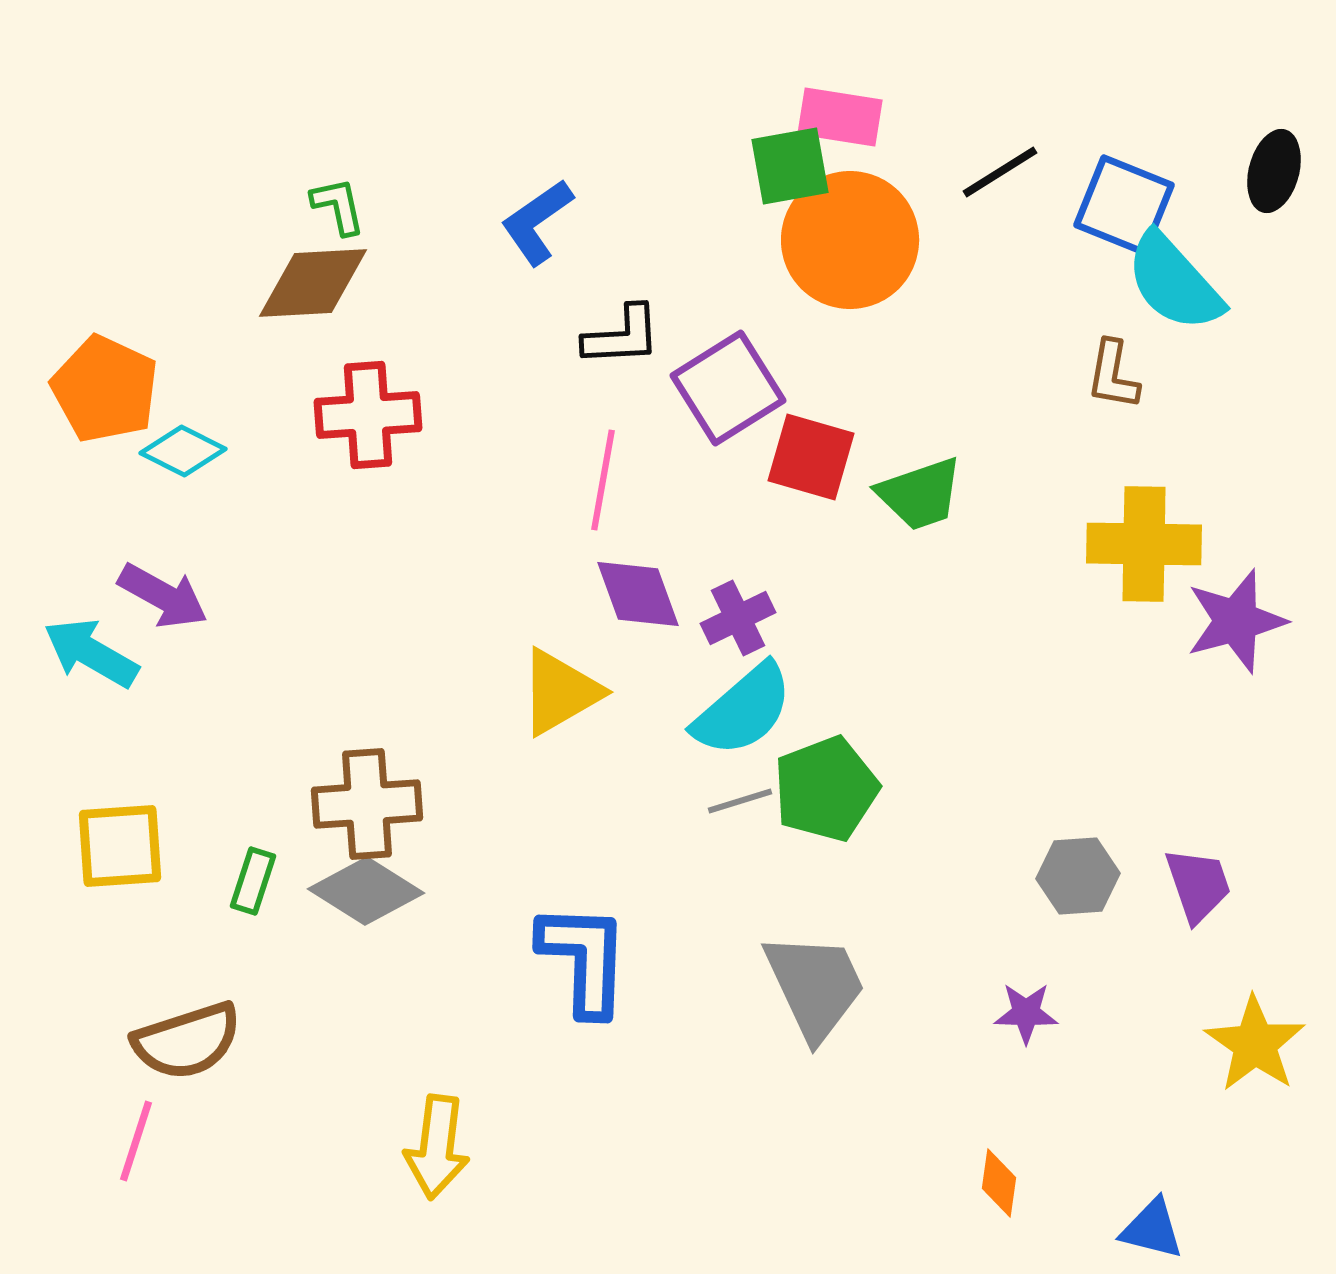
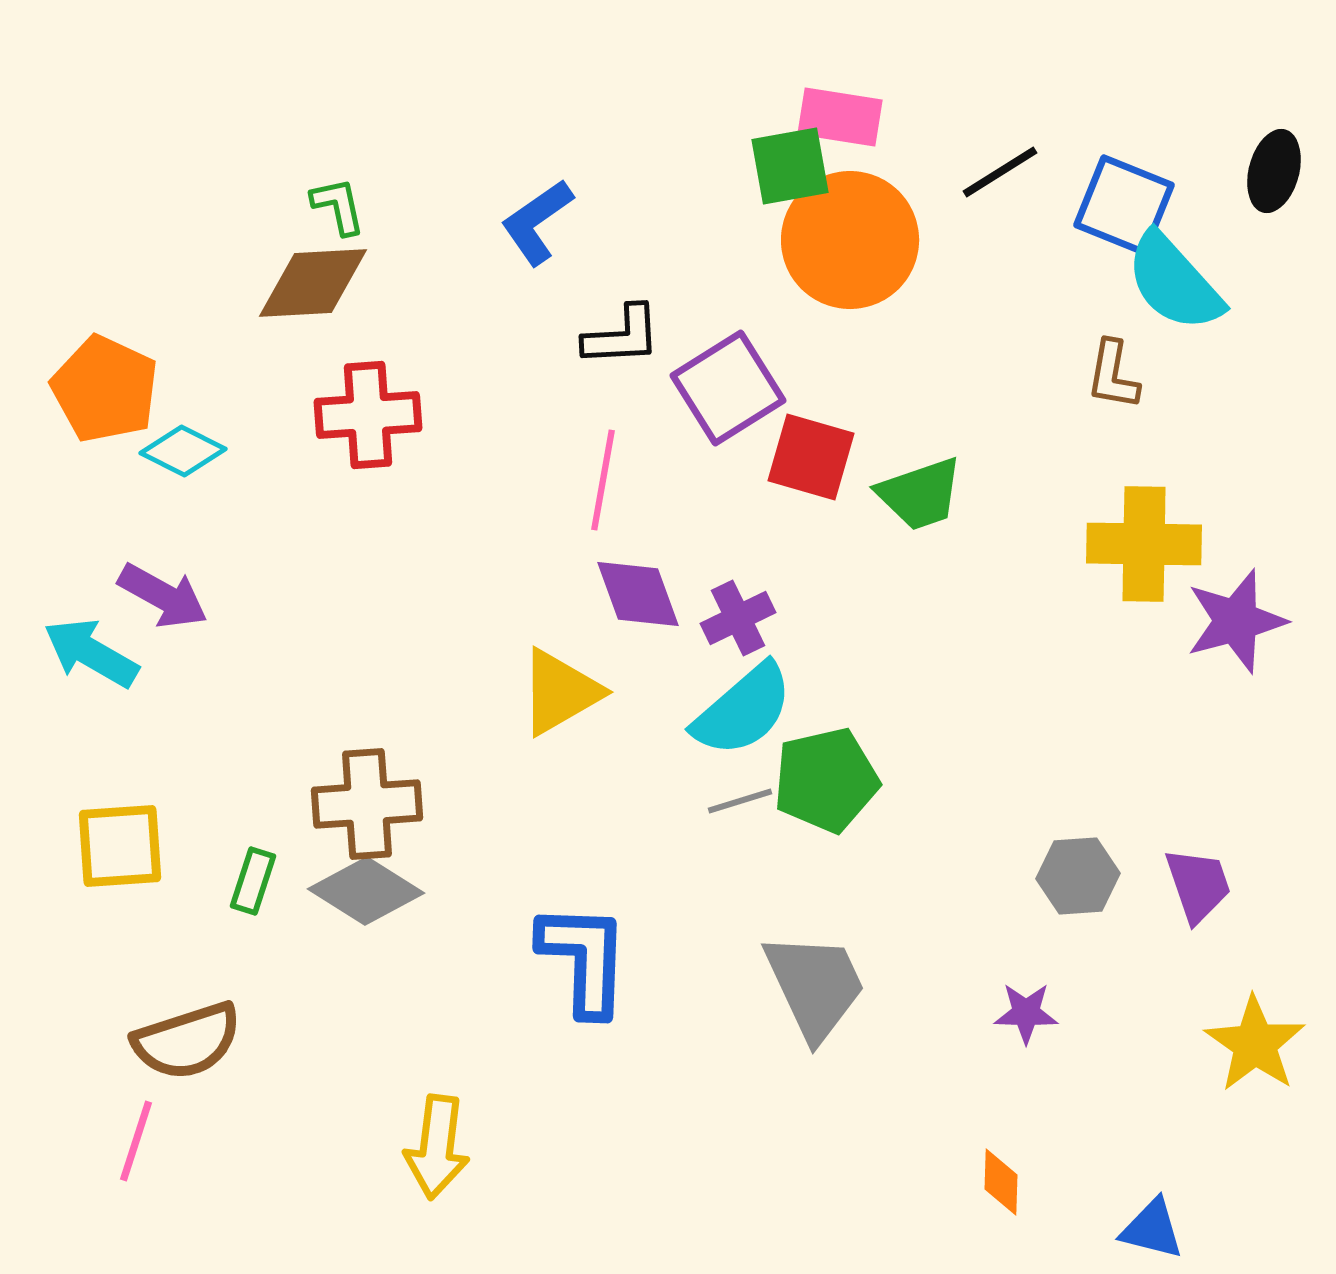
green pentagon at (826, 789): moved 9 px up; rotated 8 degrees clockwise
orange diamond at (999, 1183): moved 2 px right, 1 px up; rotated 6 degrees counterclockwise
